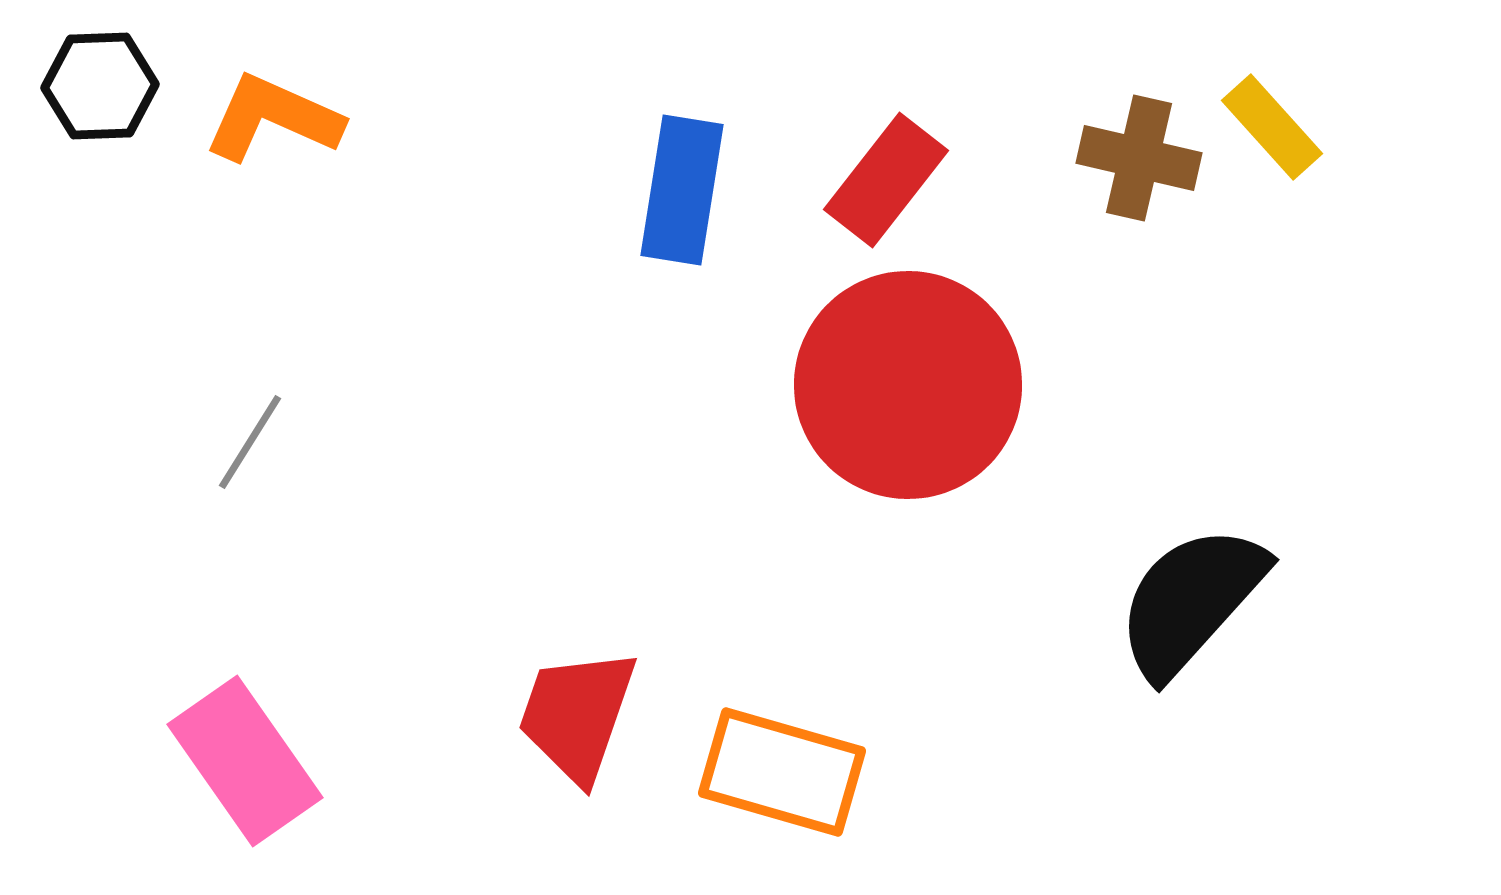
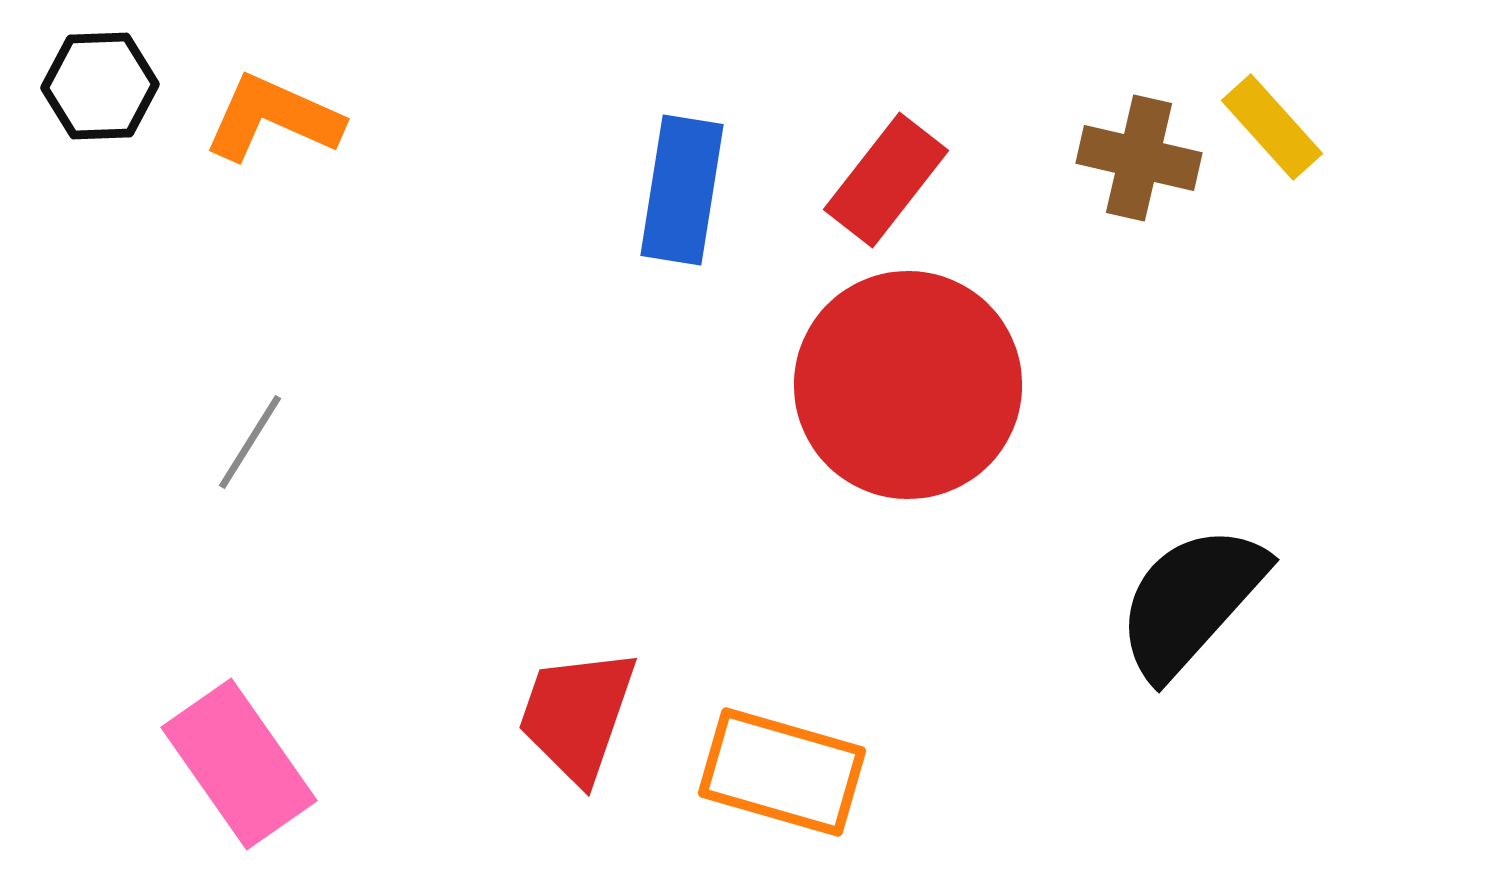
pink rectangle: moved 6 px left, 3 px down
